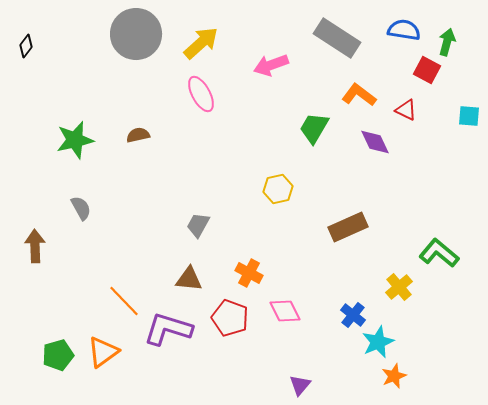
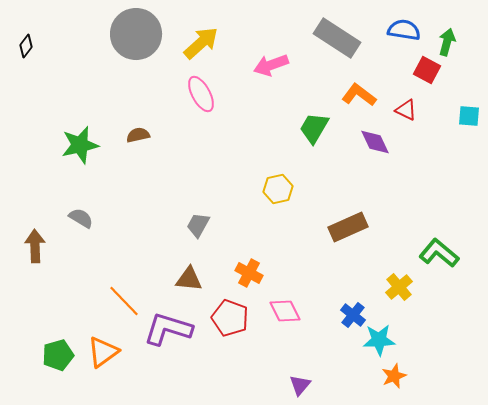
green star: moved 5 px right, 5 px down
gray semicircle: moved 10 px down; rotated 30 degrees counterclockwise
cyan star: moved 1 px right, 2 px up; rotated 20 degrees clockwise
